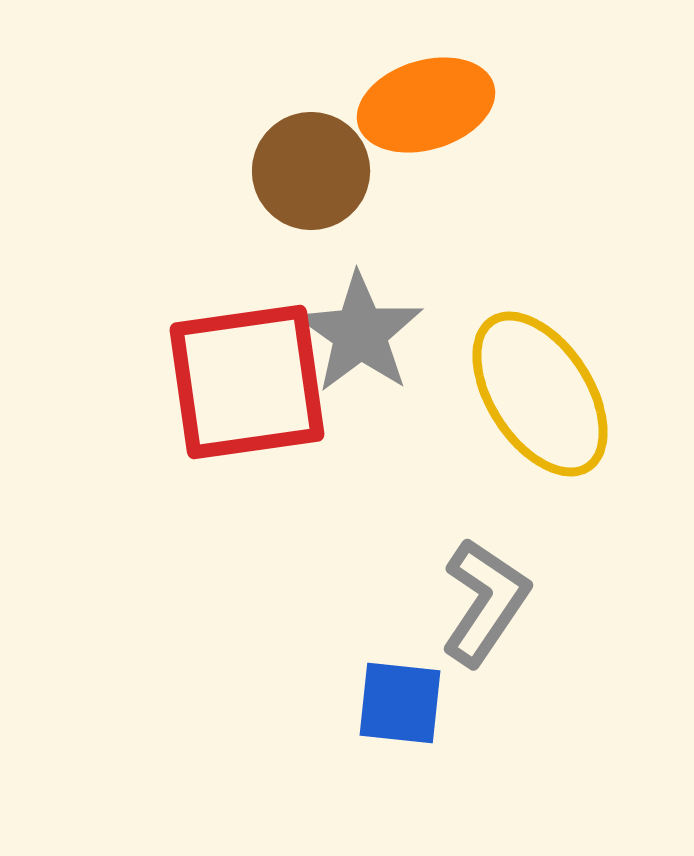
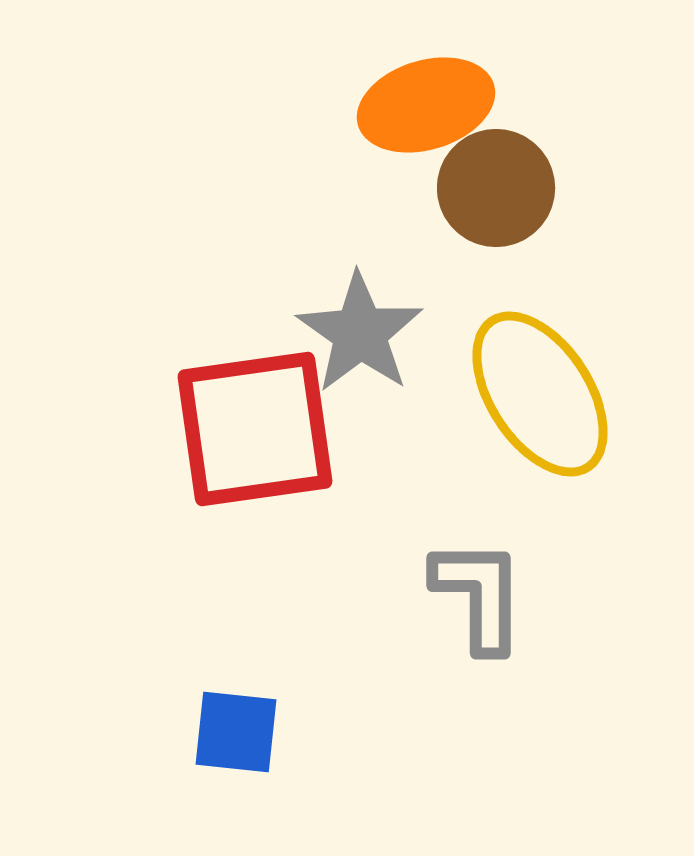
brown circle: moved 185 px right, 17 px down
red square: moved 8 px right, 47 px down
gray L-shape: moved 6 px left, 7 px up; rotated 34 degrees counterclockwise
blue square: moved 164 px left, 29 px down
